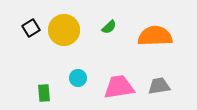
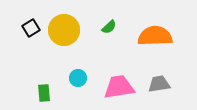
gray trapezoid: moved 2 px up
